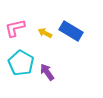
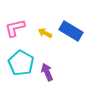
purple arrow: rotated 12 degrees clockwise
